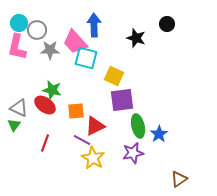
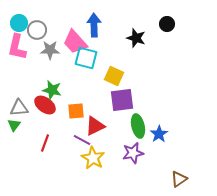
gray triangle: rotated 30 degrees counterclockwise
